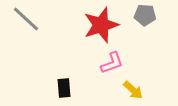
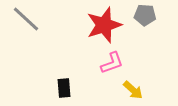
red star: moved 3 px right
